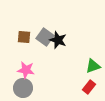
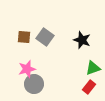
black star: moved 24 px right
green triangle: moved 2 px down
pink star: moved 1 px right, 1 px up; rotated 24 degrees counterclockwise
gray circle: moved 11 px right, 4 px up
